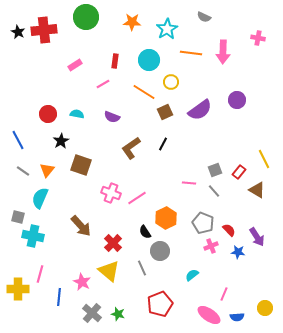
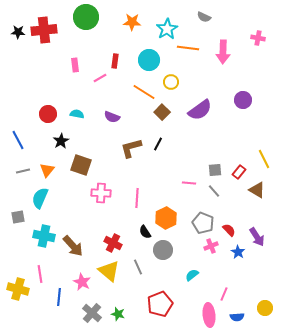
black star at (18, 32): rotated 24 degrees counterclockwise
orange line at (191, 53): moved 3 px left, 5 px up
pink rectangle at (75, 65): rotated 64 degrees counterclockwise
pink line at (103, 84): moved 3 px left, 6 px up
purple circle at (237, 100): moved 6 px right
brown square at (165, 112): moved 3 px left; rotated 21 degrees counterclockwise
black line at (163, 144): moved 5 px left
brown L-shape at (131, 148): rotated 20 degrees clockwise
gray square at (215, 170): rotated 16 degrees clockwise
gray line at (23, 171): rotated 48 degrees counterclockwise
pink cross at (111, 193): moved 10 px left; rotated 18 degrees counterclockwise
pink line at (137, 198): rotated 54 degrees counterclockwise
gray square at (18, 217): rotated 24 degrees counterclockwise
brown arrow at (81, 226): moved 8 px left, 20 px down
cyan cross at (33, 236): moved 11 px right
red cross at (113, 243): rotated 18 degrees counterclockwise
gray circle at (160, 251): moved 3 px right, 1 px up
blue star at (238, 252): rotated 24 degrees clockwise
gray line at (142, 268): moved 4 px left, 1 px up
pink line at (40, 274): rotated 24 degrees counterclockwise
yellow cross at (18, 289): rotated 15 degrees clockwise
pink ellipse at (209, 315): rotated 50 degrees clockwise
